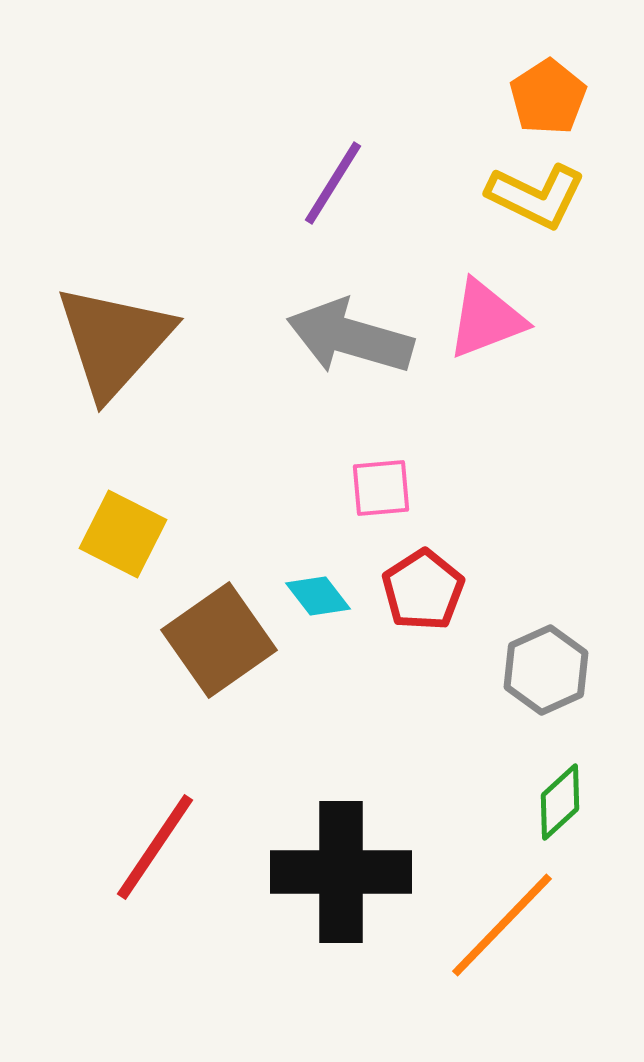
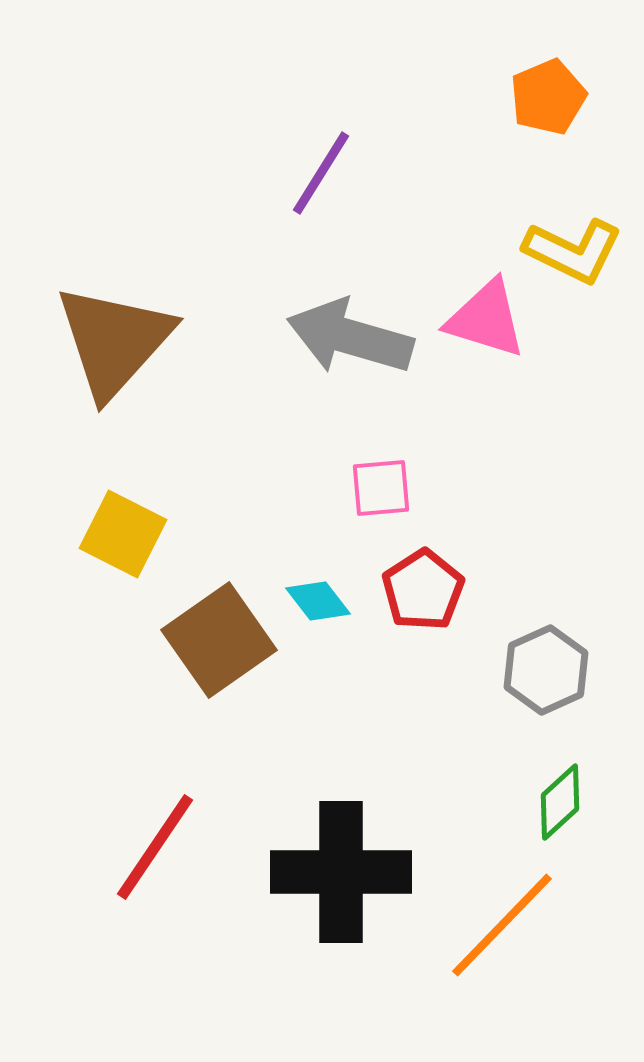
orange pentagon: rotated 10 degrees clockwise
purple line: moved 12 px left, 10 px up
yellow L-shape: moved 37 px right, 55 px down
pink triangle: rotated 38 degrees clockwise
cyan diamond: moved 5 px down
